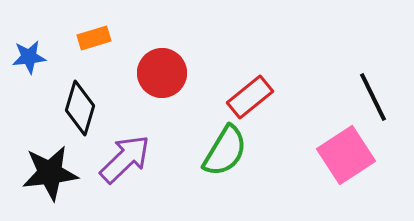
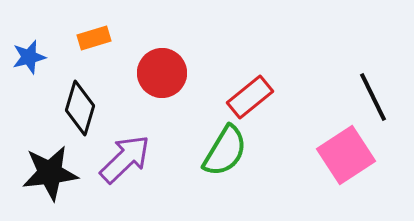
blue star: rotated 8 degrees counterclockwise
